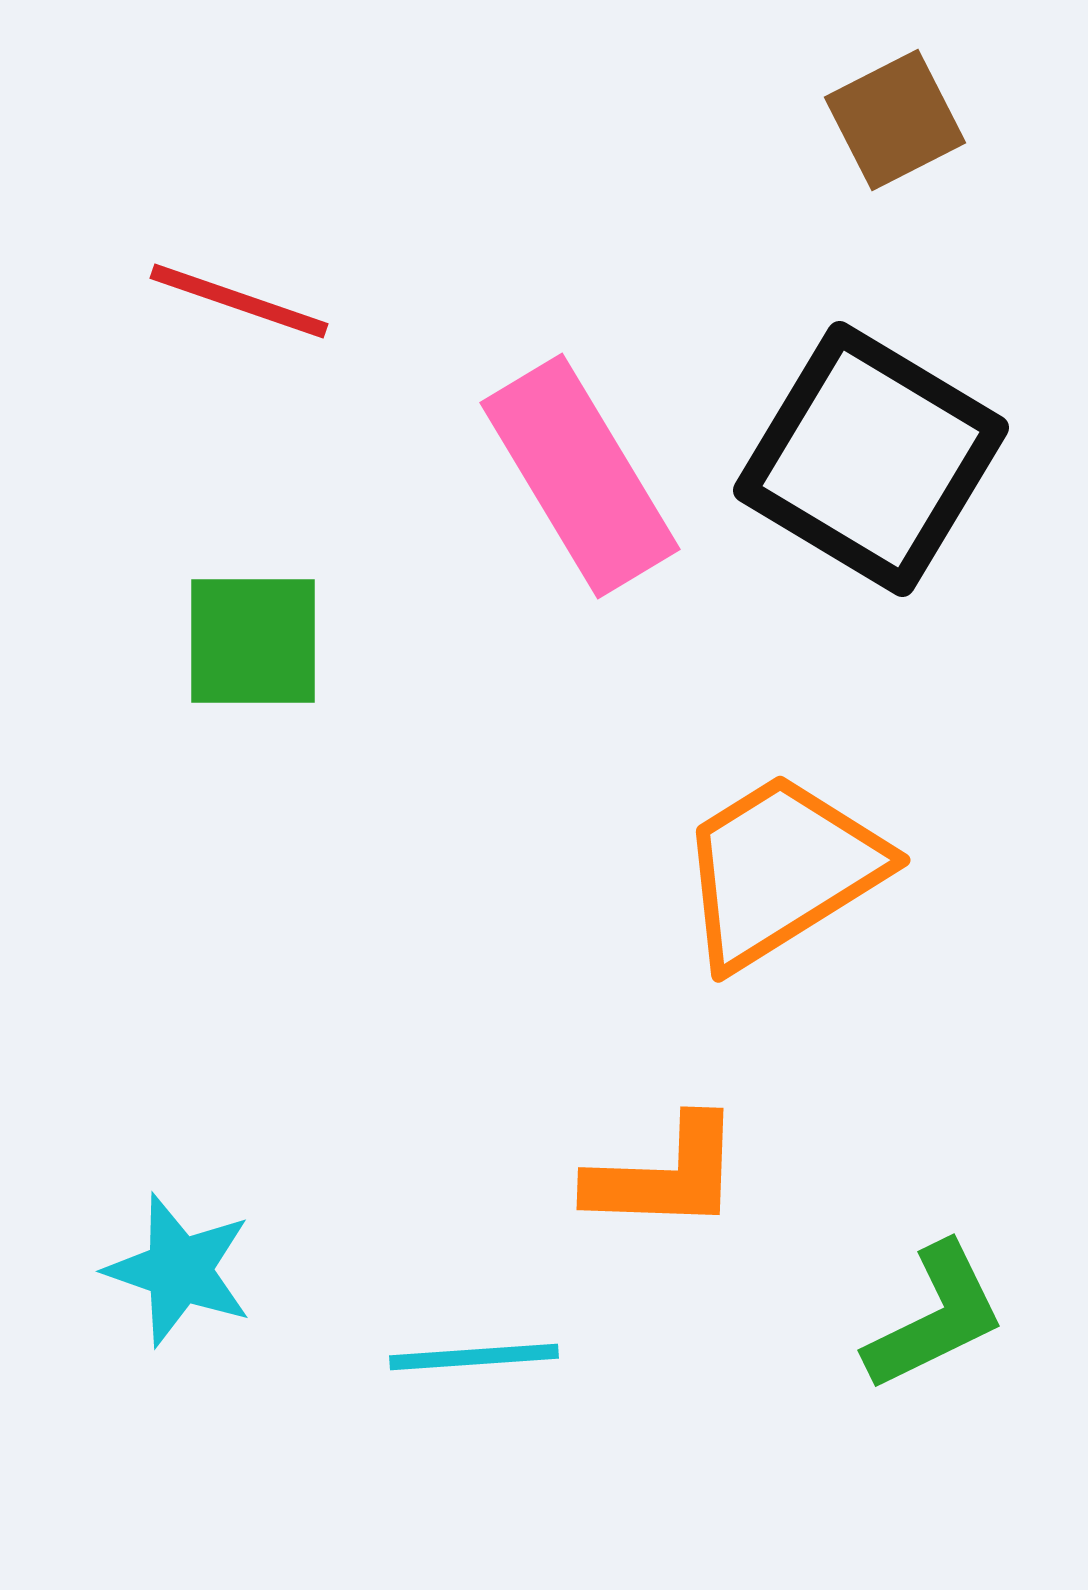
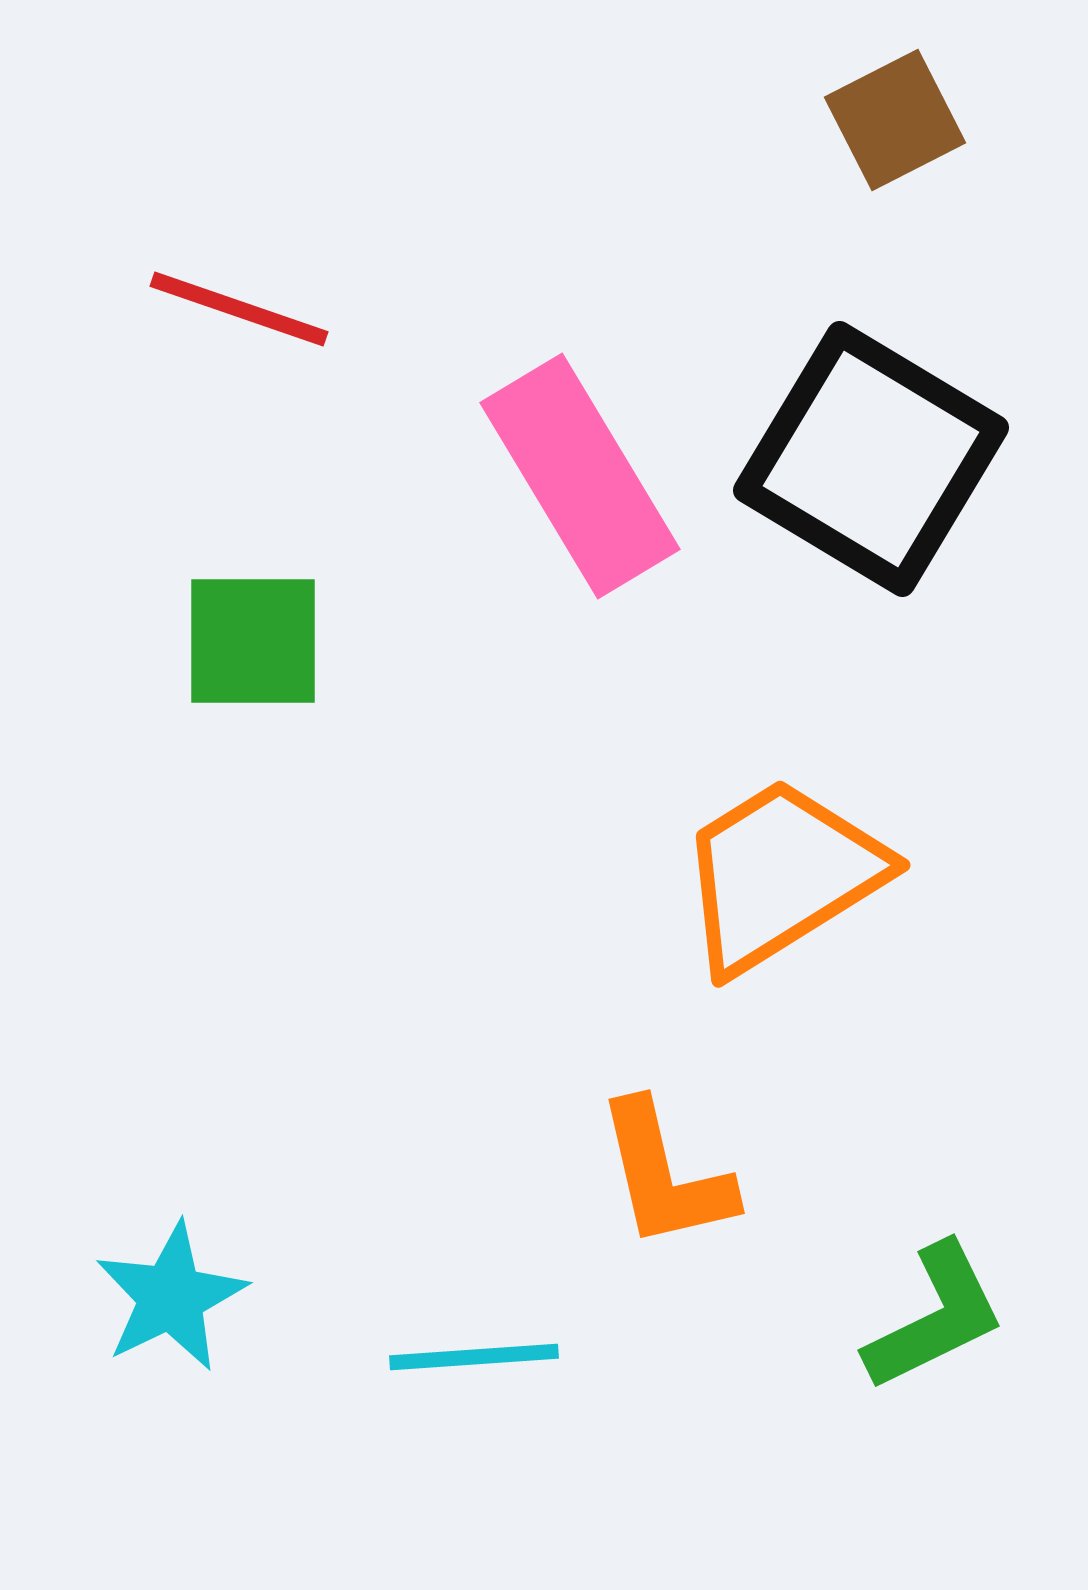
red line: moved 8 px down
orange trapezoid: moved 5 px down
orange L-shape: rotated 75 degrees clockwise
cyan star: moved 8 px left, 27 px down; rotated 27 degrees clockwise
